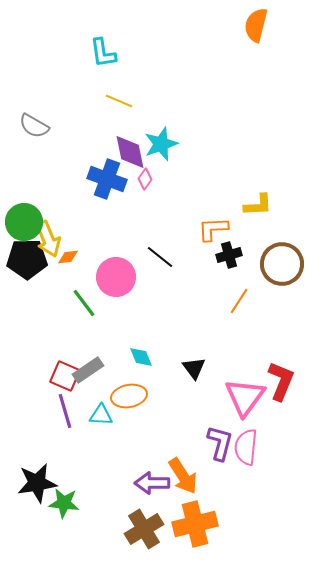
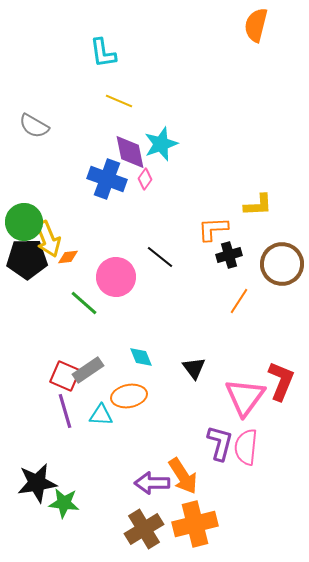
green line: rotated 12 degrees counterclockwise
